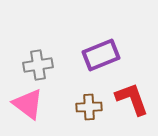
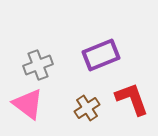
gray cross: rotated 12 degrees counterclockwise
brown cross: moved 2 px left, 1 px down; rotated 30 degrees counterclockwise
